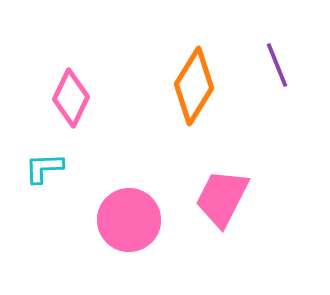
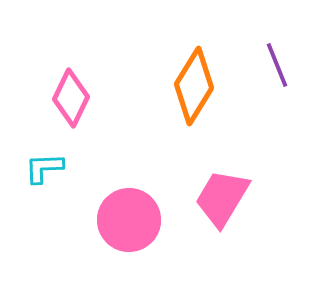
pink trapezoid: rotated 4 degrees clockwise
